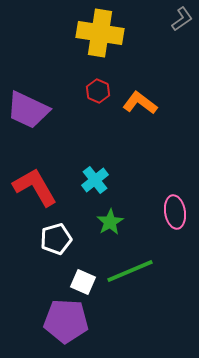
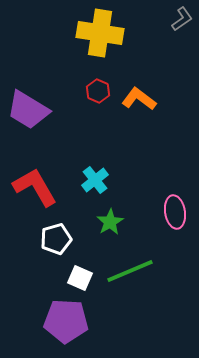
orange L-shape: moved 1 px left, 4 px up
purple trapezoid: rotated 6 degrees clockwise
white square: moved 3 px left, 4 px up
